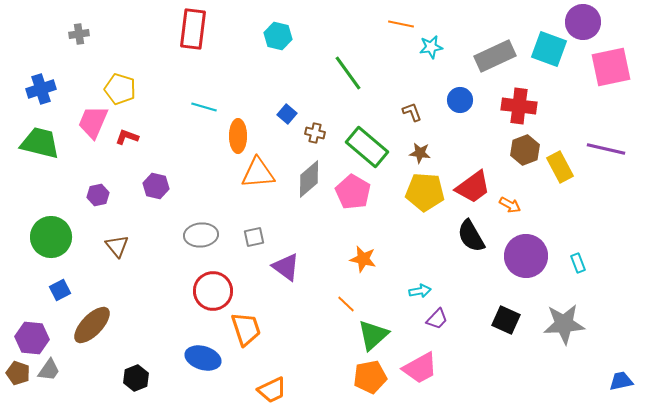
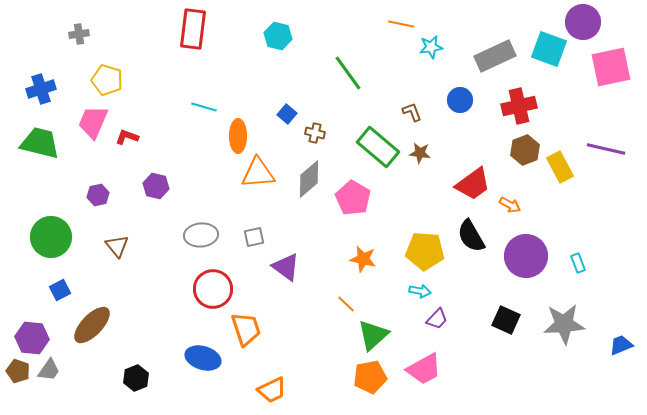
yellow pentagon at (120, 89): moved 13 px left, 9 px up
red cross at (519, 106): rotated 20 degrees counterclockwise
green rectangle at (367, 147): moved 11 px right
red trapezoid at (473, 187): moved 3 px up
pink pentagon at (353, 192): moved 6 px down
yellow pentagon at (425, 192): moved 59 px down
red circle at (213, 291): moved 2 px up
cyan arrow at (420, 291): rotated 20 degrees clockwise
pink trapezoid at (420, 368): moved 4 px right, 1 px down
brown pentagon at (18, 373): moved 2 px up
blue trapezoid at (621, 381): moved 36 px up; rotated 10 degrees counterclockwise
